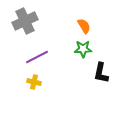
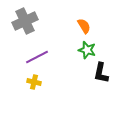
green star: moved 4 px right, 1 px down; rotated 18 degrees clockwise
